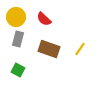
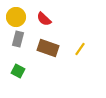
brown rectangle: moved 1 px left, 1 px up
green square: moved 1 px down
